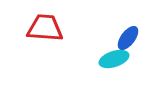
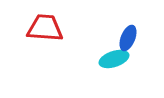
blue ellipse: rotated 15 degrees counterclockwise
